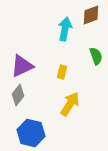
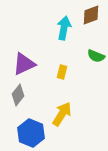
cyan arrow: moved 1 px left, 1 px up
green semicircle: rotated 132 degrees clockwise
purple triangle: moved 2 px right, 2 px up
yellow arrow: moved 8 px left, 10 px down
blue hexagon: rotated 8 degrees clockwise
